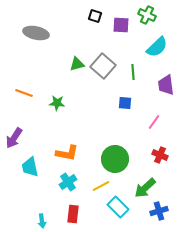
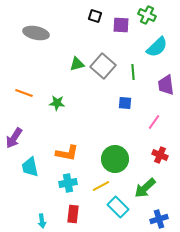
cyan cross: moved 1 px down; rotated 24 degrees clockwise
blue cross: moved 8 px down
